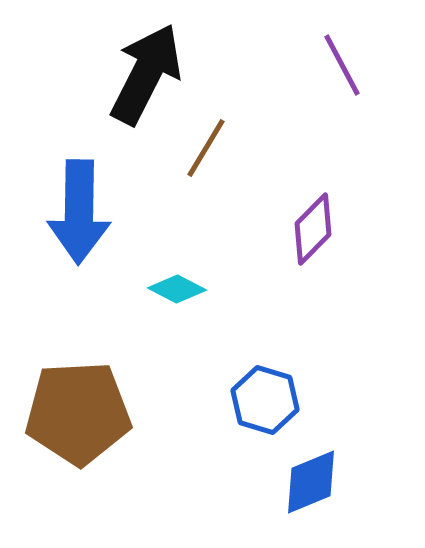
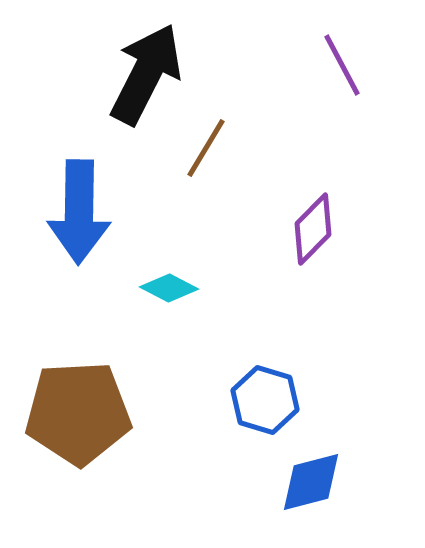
cyan diamond: moved 8 px left, 1 px up
blue diamond: rotated 8 degrees clockwise
